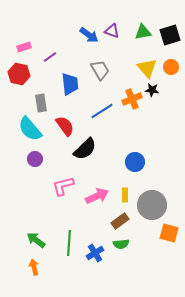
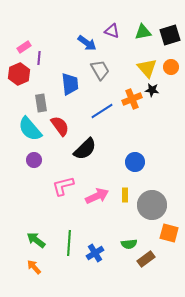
blue arrow: moved 2 px left, 8 px down
pink rectangle: rotated 16 degrees counterclockwise
purple line: moved 11 px left, 1 px down; rotated 48 degrees counterclockwise
red hexagon: rotated 25 degrees clockwise
red semicircle: moved 5 px left
purple circle: moved 1 px left, 1 px down
brown rectangle: moved 26 px right, 38 px down
green semicircle: moved 8 px right
orange arrow: rotated 28 degrees counterclockwise
